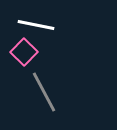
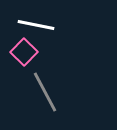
gray line: moved 1 px right
